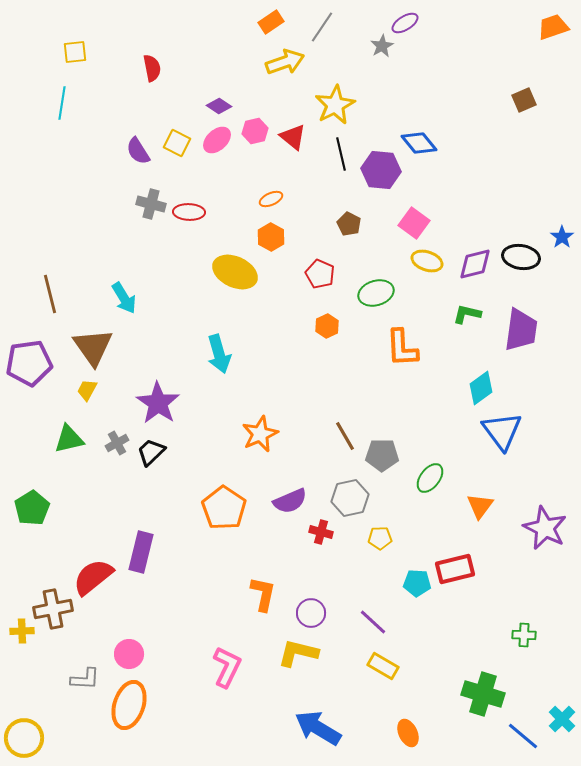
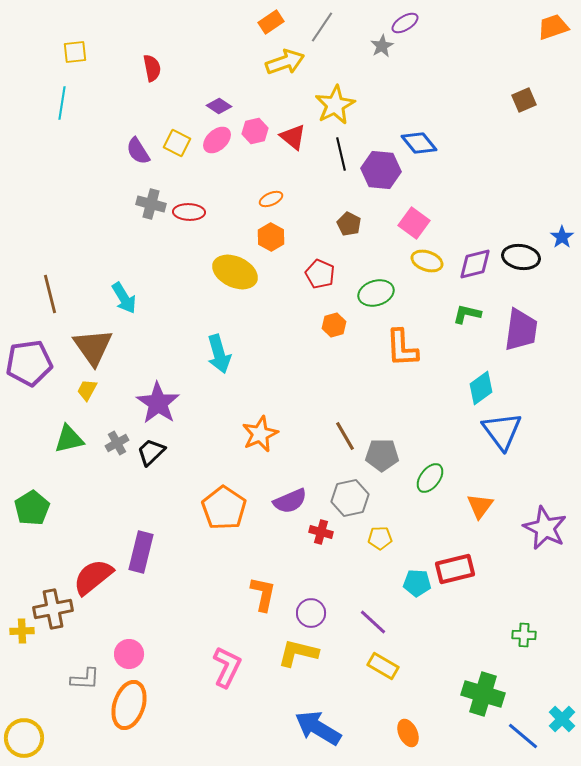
orange hexagon at (327, 326): moved 7 px right, 1 px up; rotated 10 degrees clockwise
